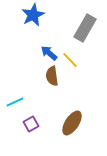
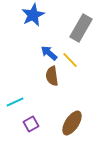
gray rectangle: moved 4 px left
